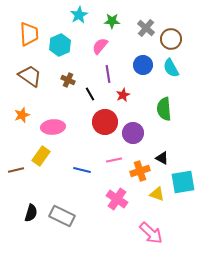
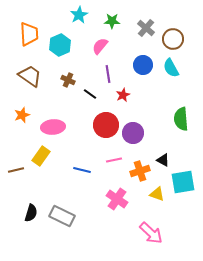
brown circle: moved 2 px right
black line: rotated 24 degrees counterclockwise
green semicircle: moved 17 px right, 10 px down
red circle: moved 1 px right, 3 px down
black triangle: moved 1 px right, 2 px down
